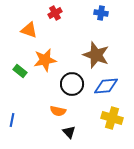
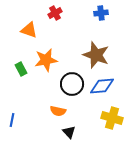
blue cross: rotated 16 degrees counterclockwise
orange star: moved 1 px right
green rectangle: moved 1 px right, 2 px up; rotated 24 degrees clockwise
blue diamond: moved 4 px left
